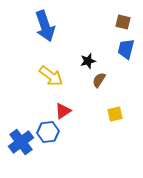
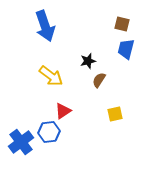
brown square: moved 1 px left, 2 px down
blue hexagon: moved 1 px right
